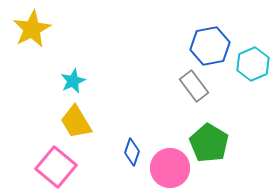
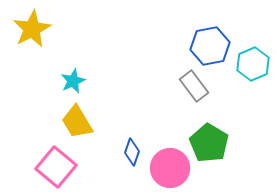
yellow trapezoid: moved 1 px right
